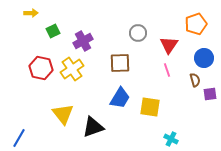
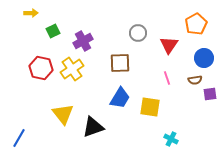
orange pentagon: rotated 10 degrees counterclockwise
pink line: moved 8 px down
brown semicircle: rotated 96 degrees clockwise
